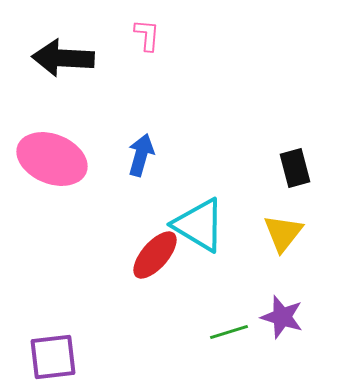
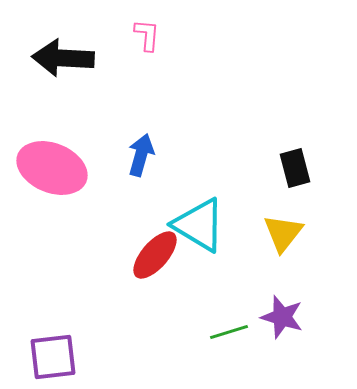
pink ellipse: moved 9 px down
